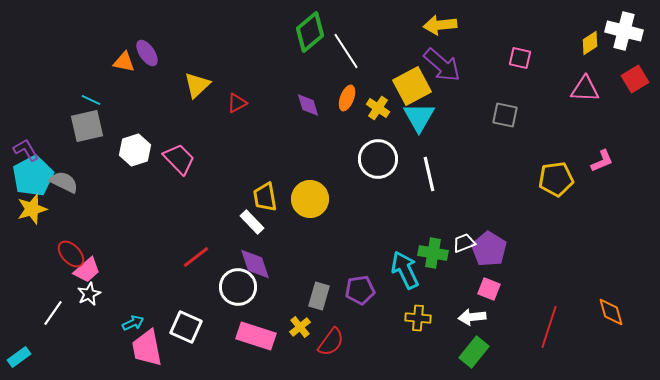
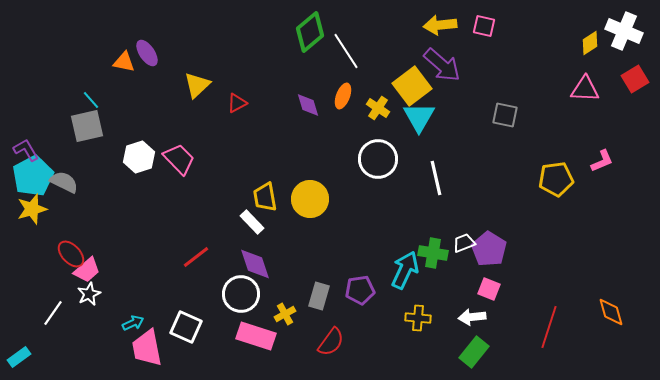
white cross at (624, 31): rotated 9 degrees clockwise
pink square at (520, 58): moved 36 px left, 32 px up
yellow square at (412, 86): rotated 9 degrees counterclockwise
orange ellipse at (347, 98): moved 4 px left, 2 px up
cyan line at (91, 100): rotated 24 degrees clockwise
white hexagon at (135, 150): moved 4 px right, 7 px down
white line at (429, 174): moved 7 px right, 4 px down
cyan arrow at (405, 270): rotated 51 degrees clockwise
white circle at (238, 287): moved 3 px right, 7 px down
yellow cross at (300, 327): moved 15 px left, 13 px up; rotated 10 degrees clockwise
